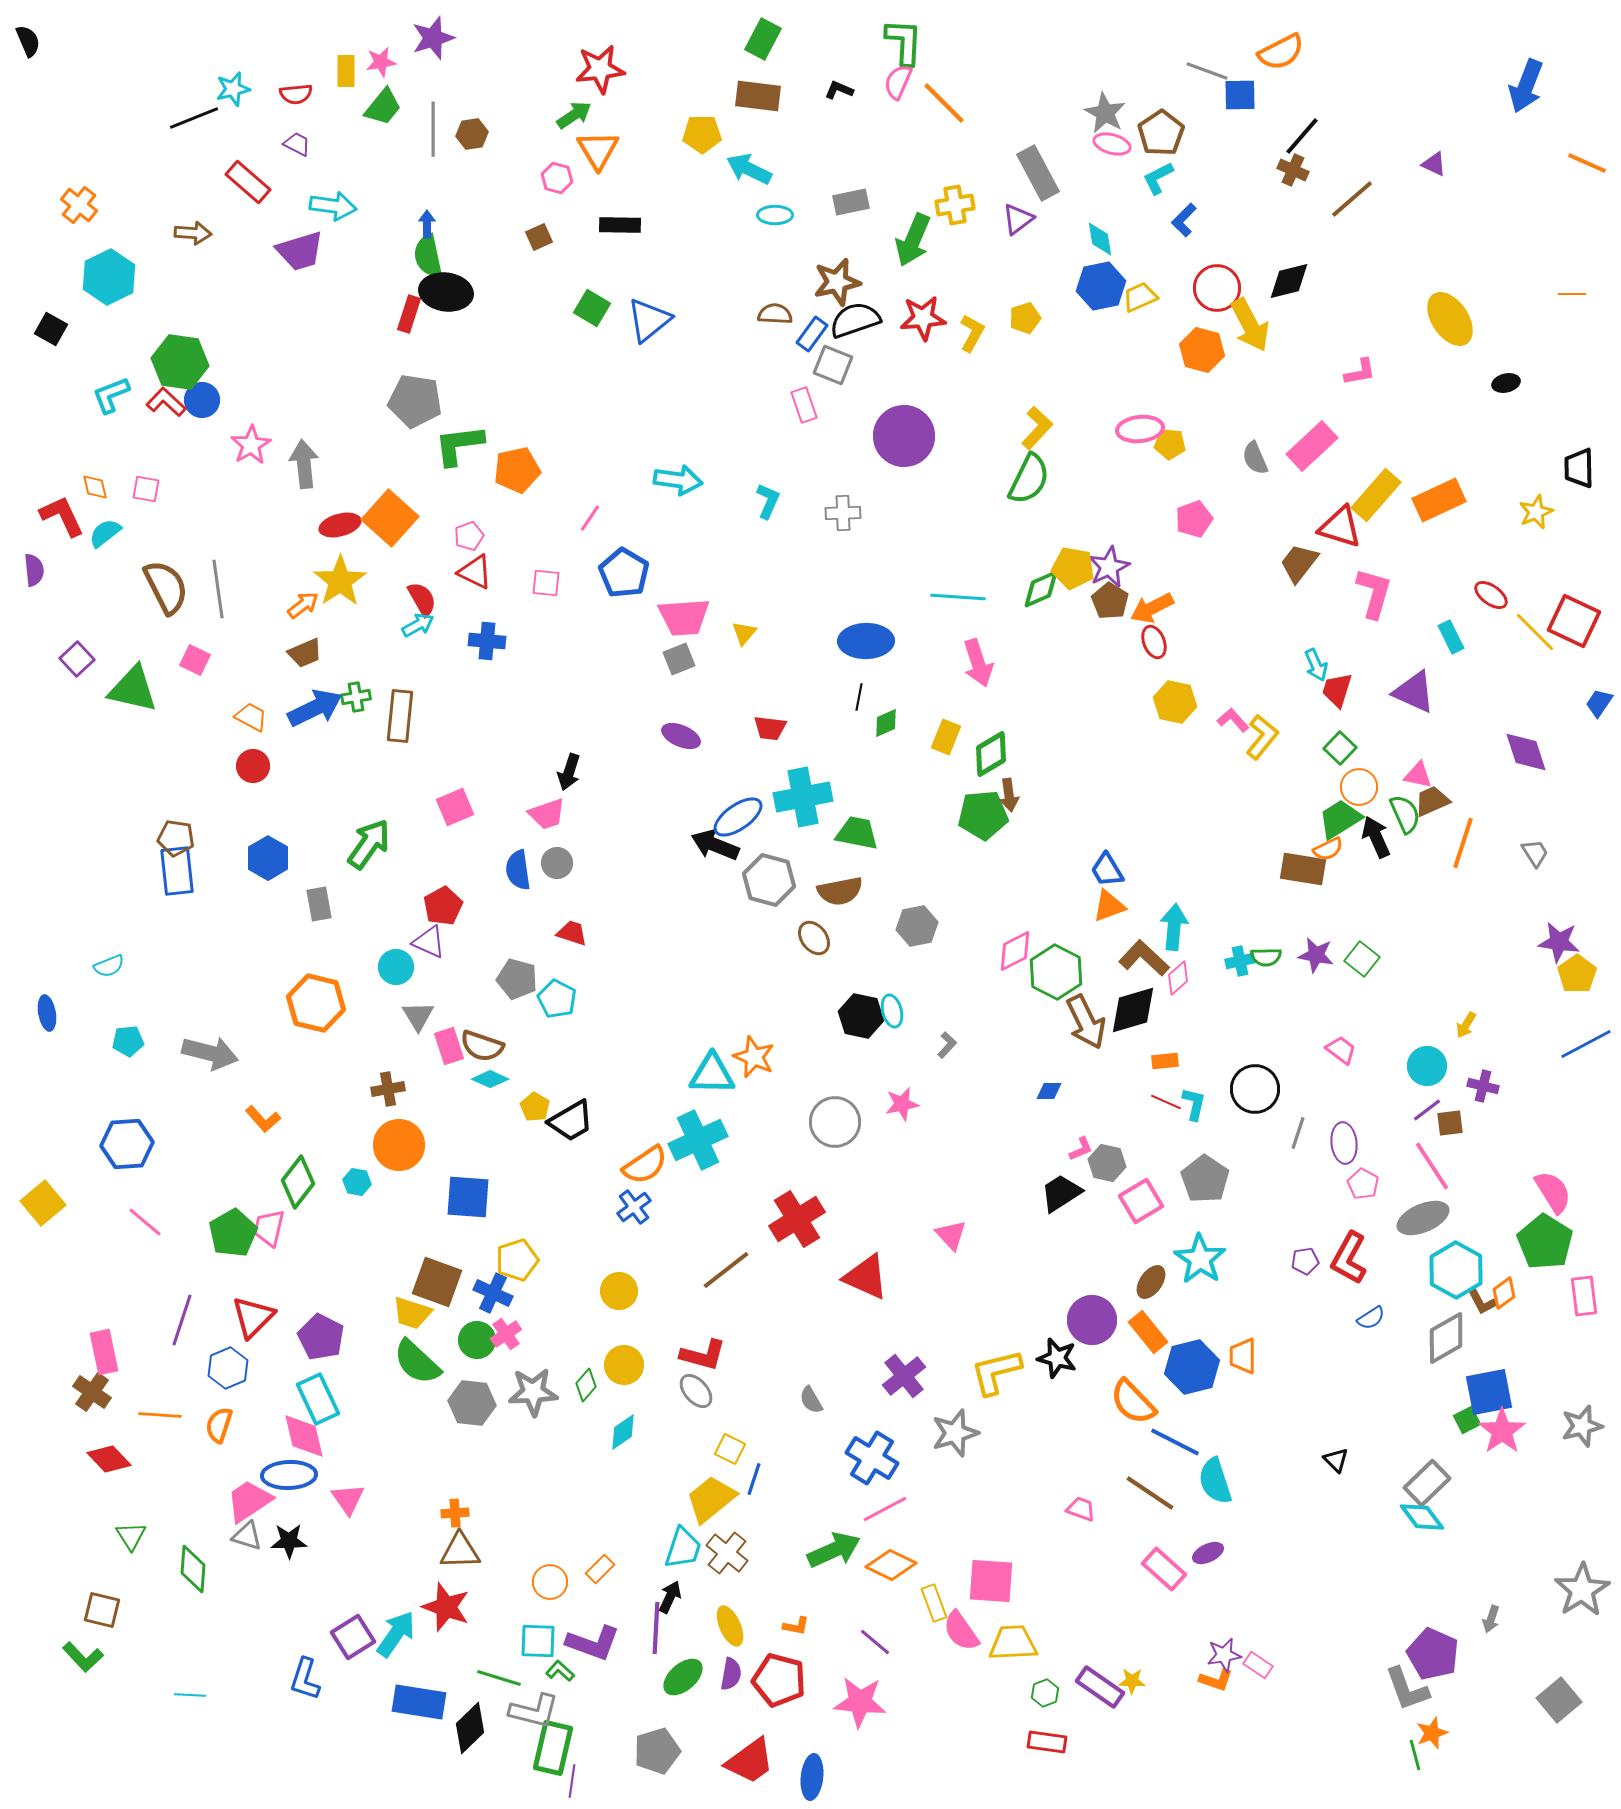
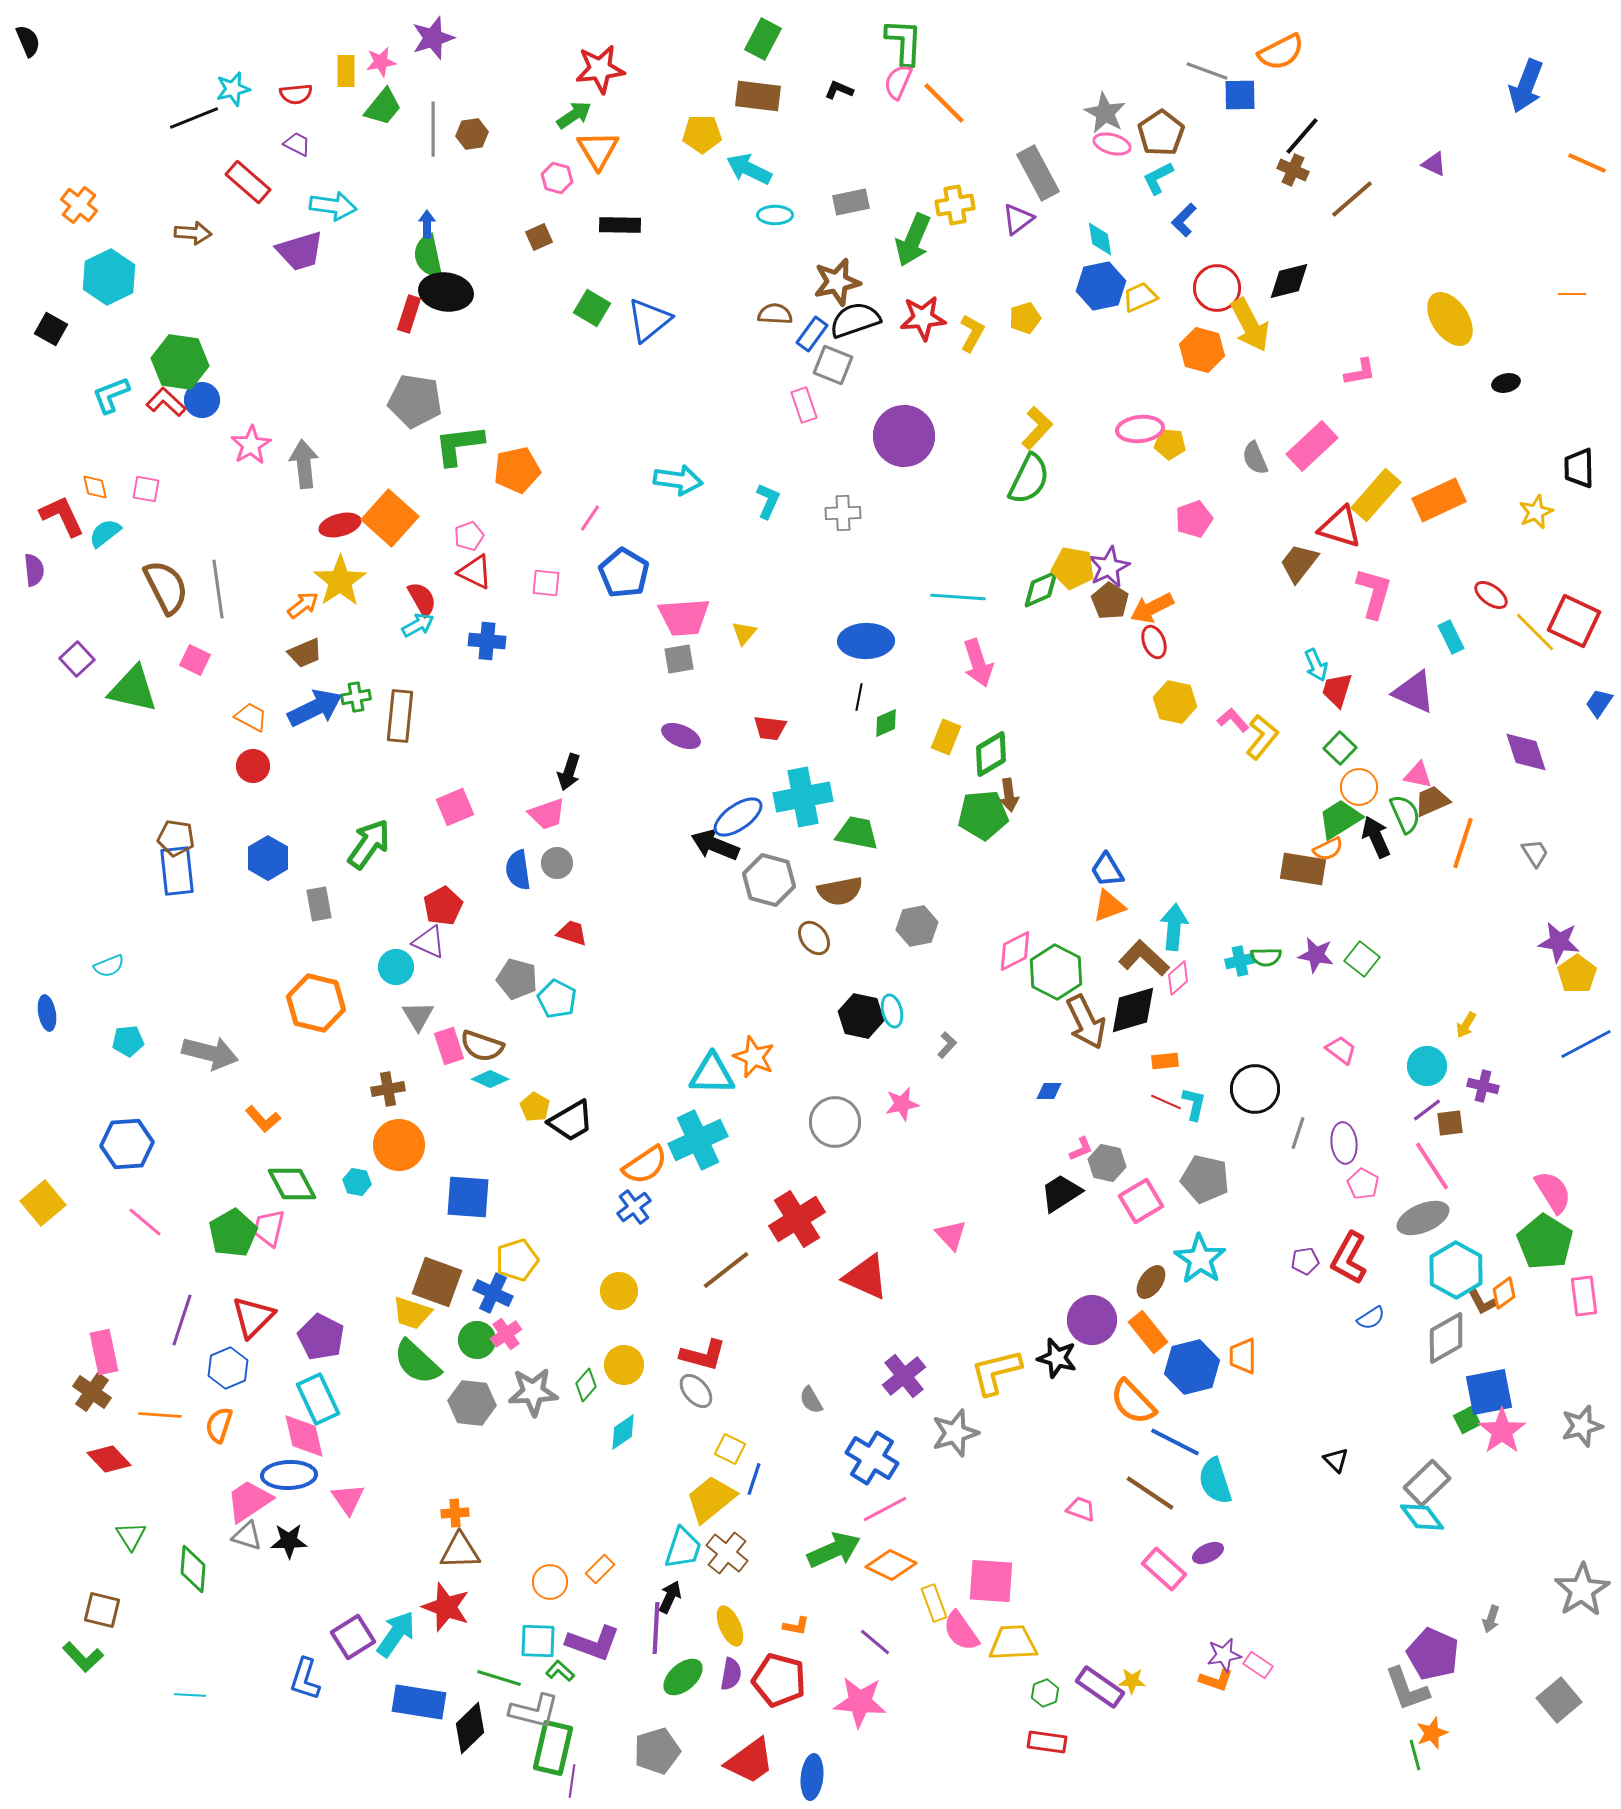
gray square at (679, 659): rotated 12 degrees clockwise
gray pentagon at (1205, 1179): rotated 21 degrees counterclockwise
green diamond at (298, 1182): moved 6 px left, 2 px down; rotated 66 degrees counterclockwise
